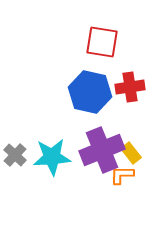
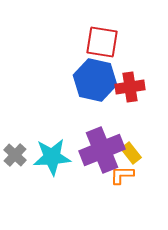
blue hexagon: moved 5 px right, 12 px up
